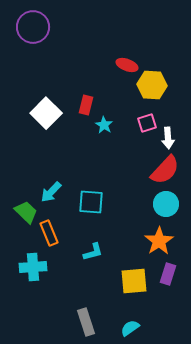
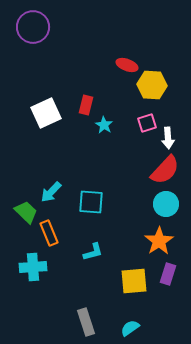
white square: rotated 20 degrees clockwise
